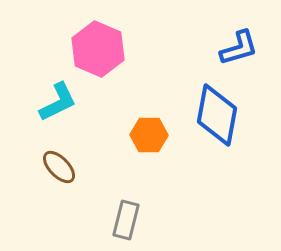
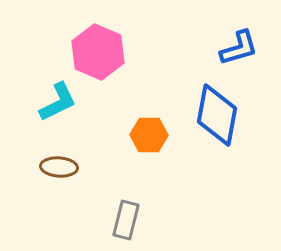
pink hexagon: moved 3 px down
brown ellipse: rotated 42 degrees counterclockwise
